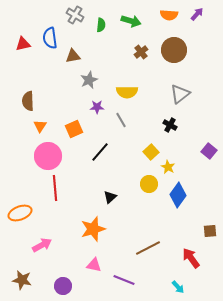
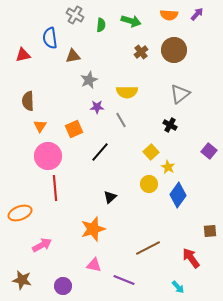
red triangle: moved 11 px down
